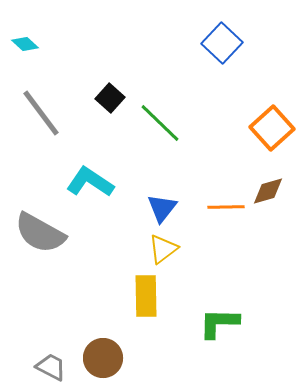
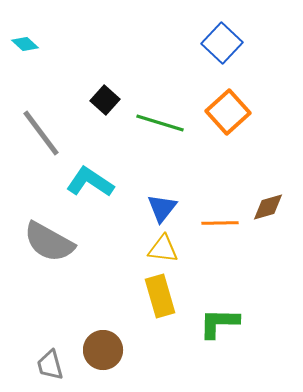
black square: moved 5 px left, 2 px down
gray line: moved 20 px down
green line: rotated 27 degrees counterclockwise
orange square: moved 44 px left, 16 px up
brown diamond: moved 16 px down
orange line: moved 6 px left, 16 px down
gray semicircle: moved 9 px right, 9 px down
yellow triangle: rotated 44 degrees clockwise
yellow rectangle: moved 14 px right; rotated 15 degrees counterclockwise
brown circle: moved 8 px up
gray trapezoid: moved 1 px left, 2 px up; rotated 132 degrees counterclockwise
